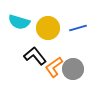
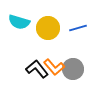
black L-shape: moved 2 px right, 13 px down
orange L-shape: rotated 95 degrees counterclockwise
